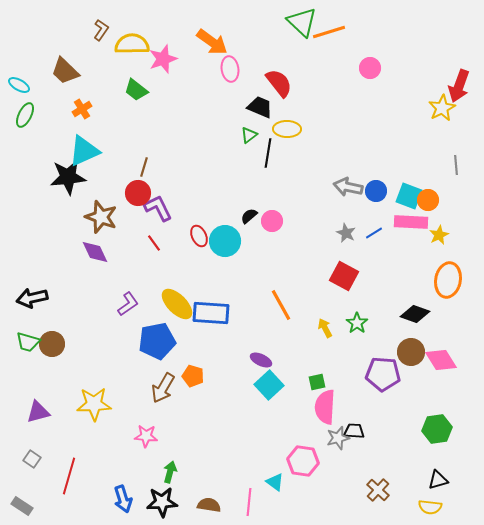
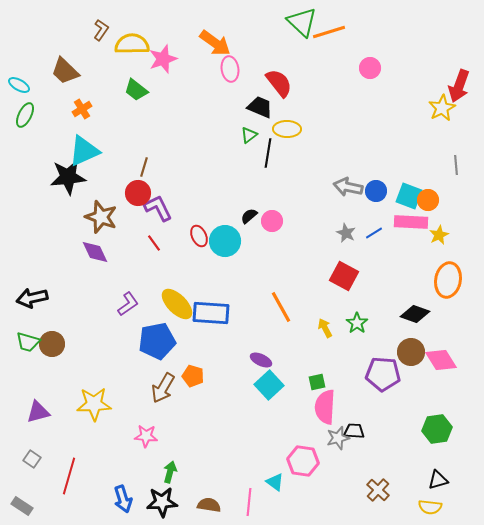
orange arrow at (212, 42): moved 3 px right, 1 px down
orange line at (281, 305): moved 2 px down
